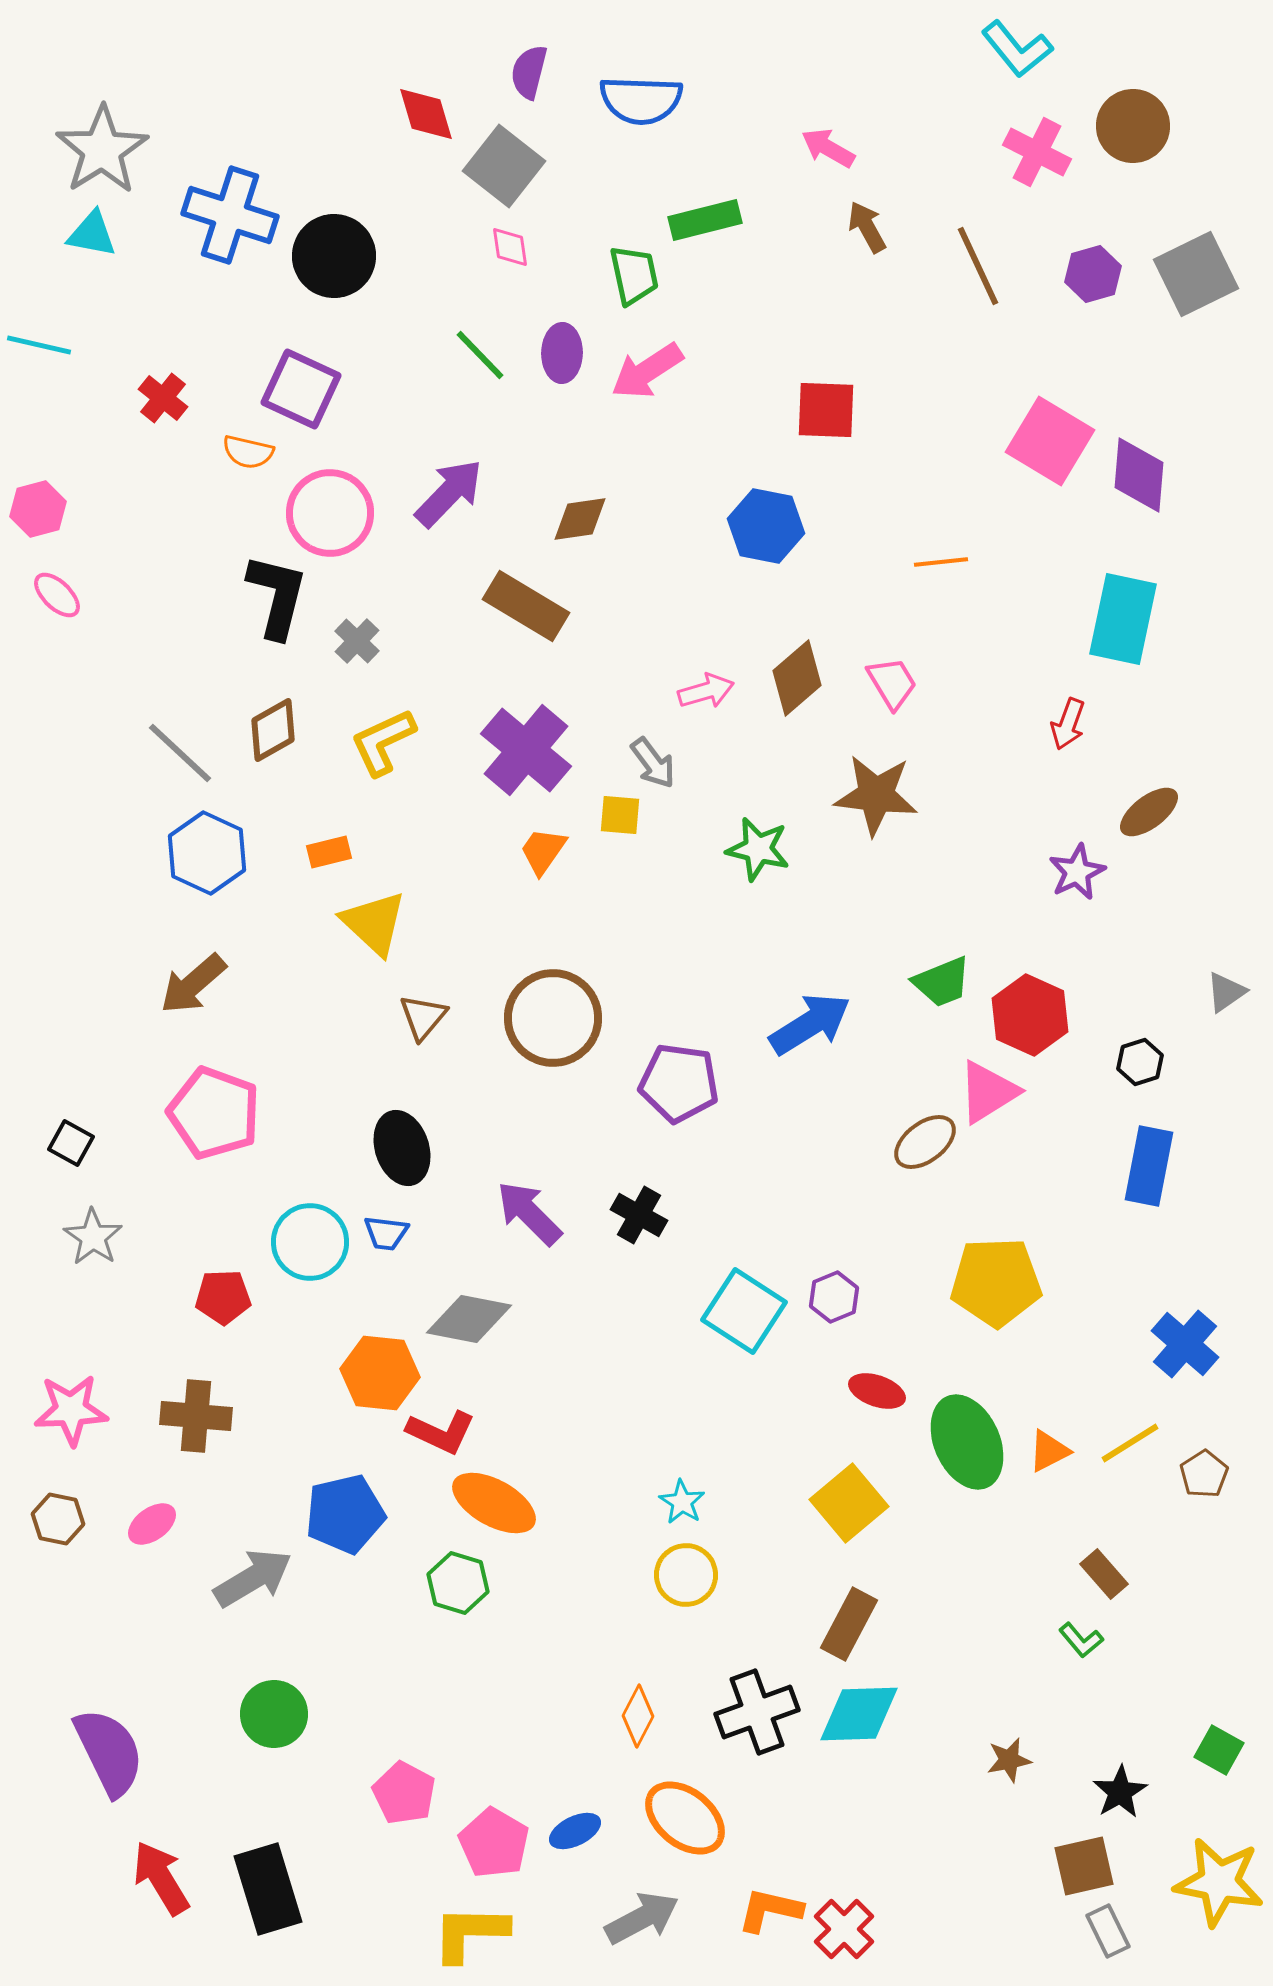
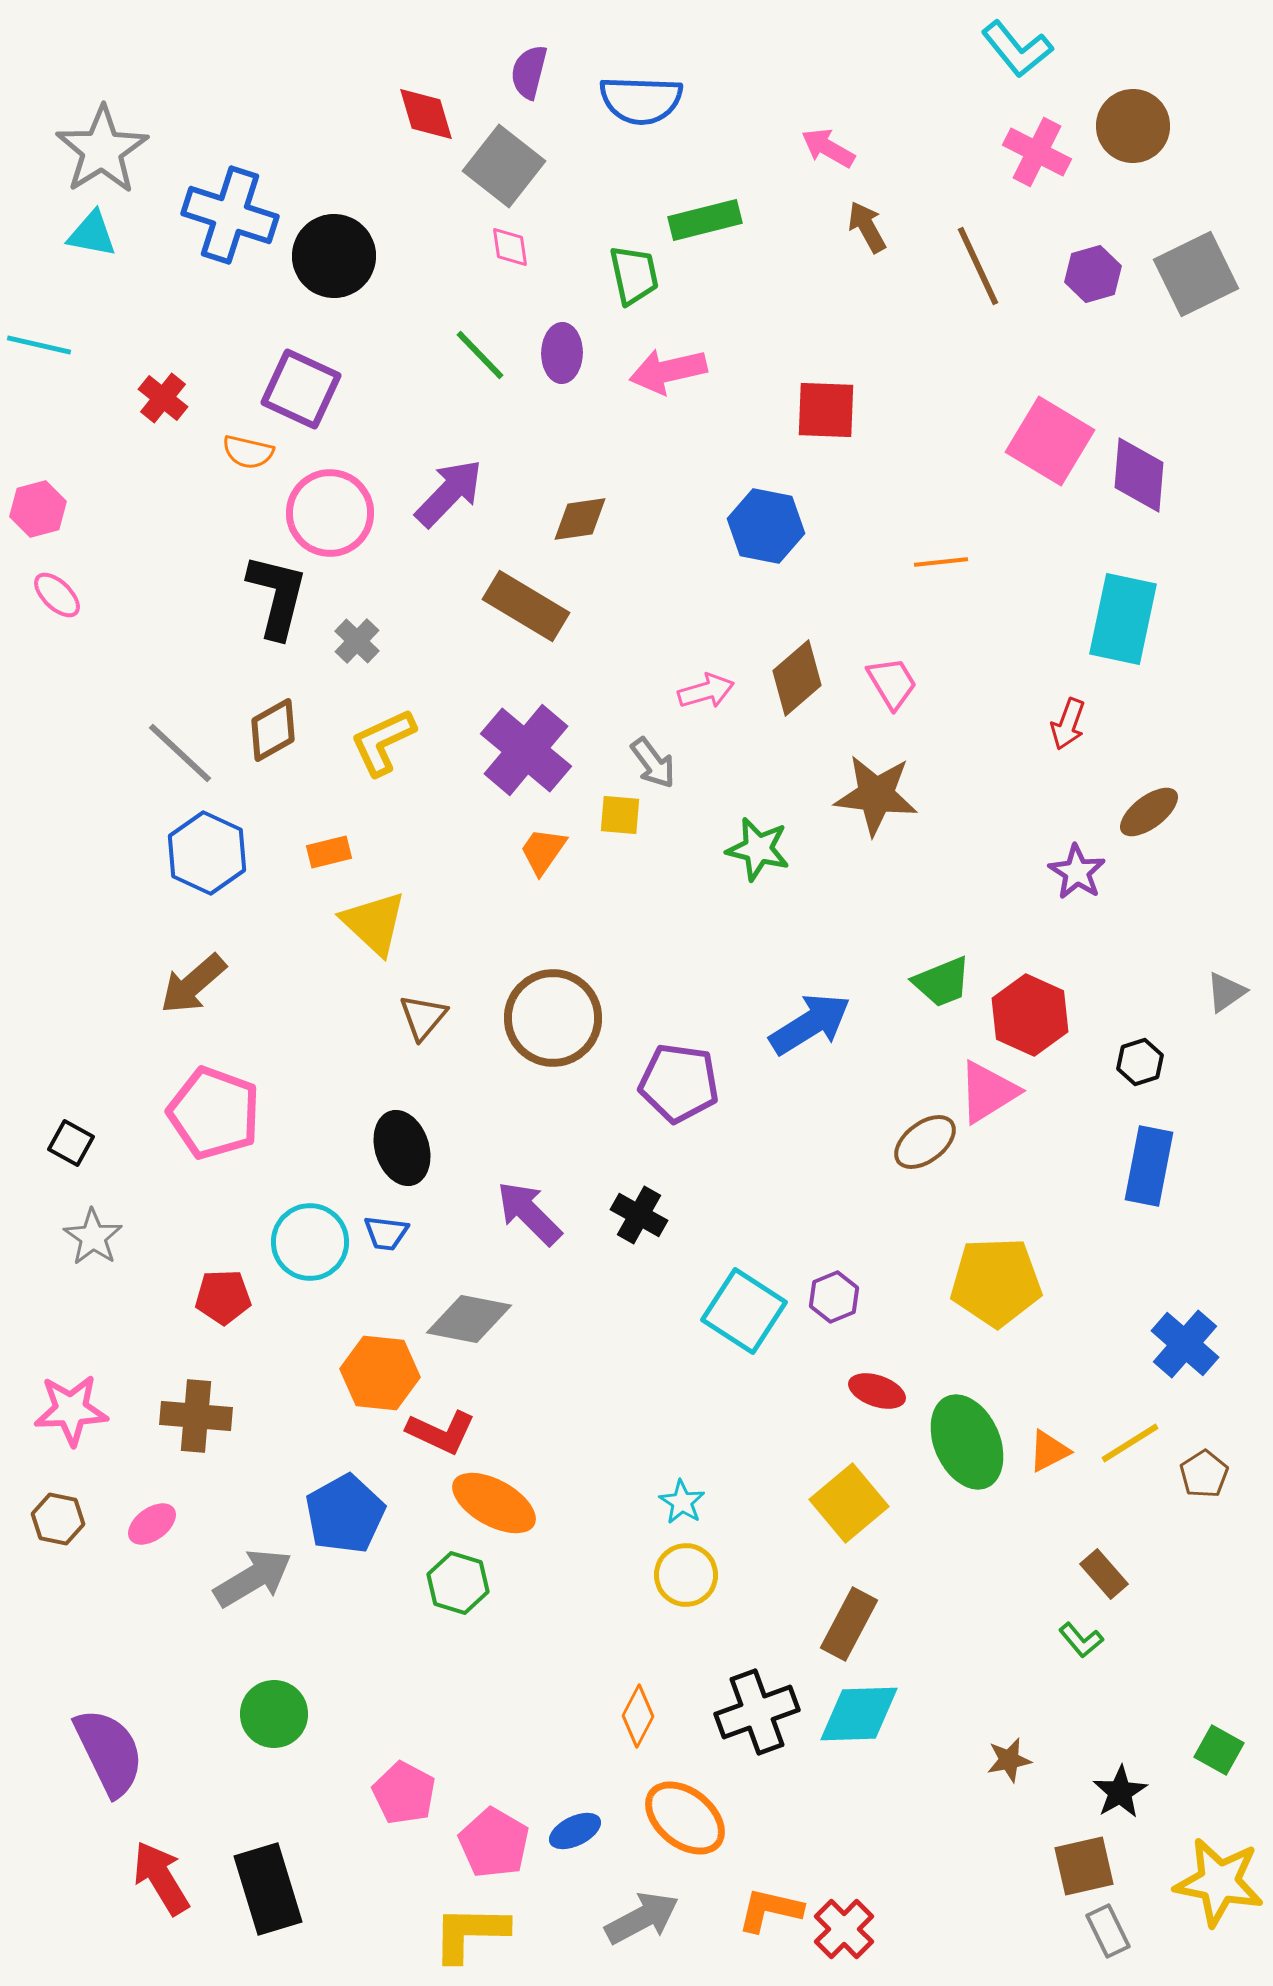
pink arrow at (647, 371): moved 21 px right; rotated 20 degrees clockwise
purple star at (1077, 872): rotated 14 degrees counterclockwise
blue pentagon at (345, 1514): rotated 16 degrees counterclockwise
